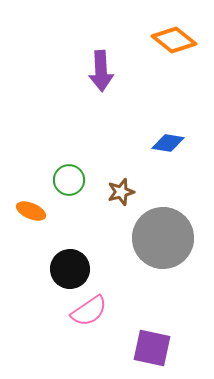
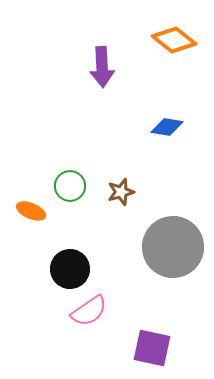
purple arrow: moved 1 px right, 4 px up
blue diamond: moved 1 px left, 16 px up
green circle: moved 1 px right, 6 px down
gray circle: moved 10 px right, 9 px down
